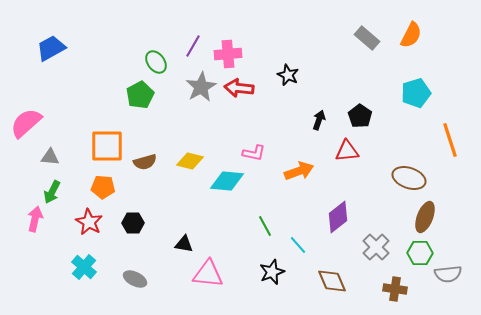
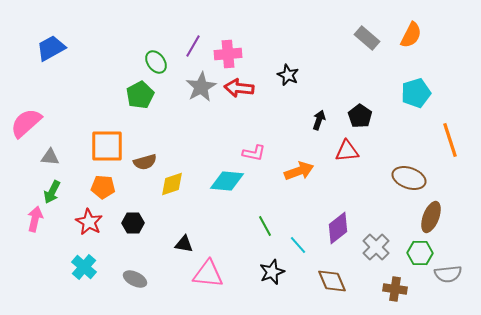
yellow diamond at (190, 161): moved 18 px left, 23 px down; rotated 32 degrees counterclockwise
purple diamond at (338, 217): moved 11 px down
brown ellipse at (425, 217): moved 6 px right
